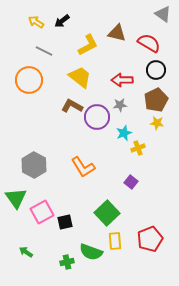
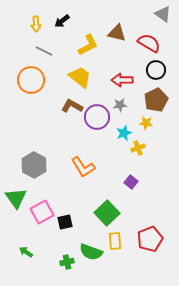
yellow arrow: moved 2 px down; rotated 126 degrees counterclockwise
orange circle: moved 2 px right
yellow star: moved 11 px left
